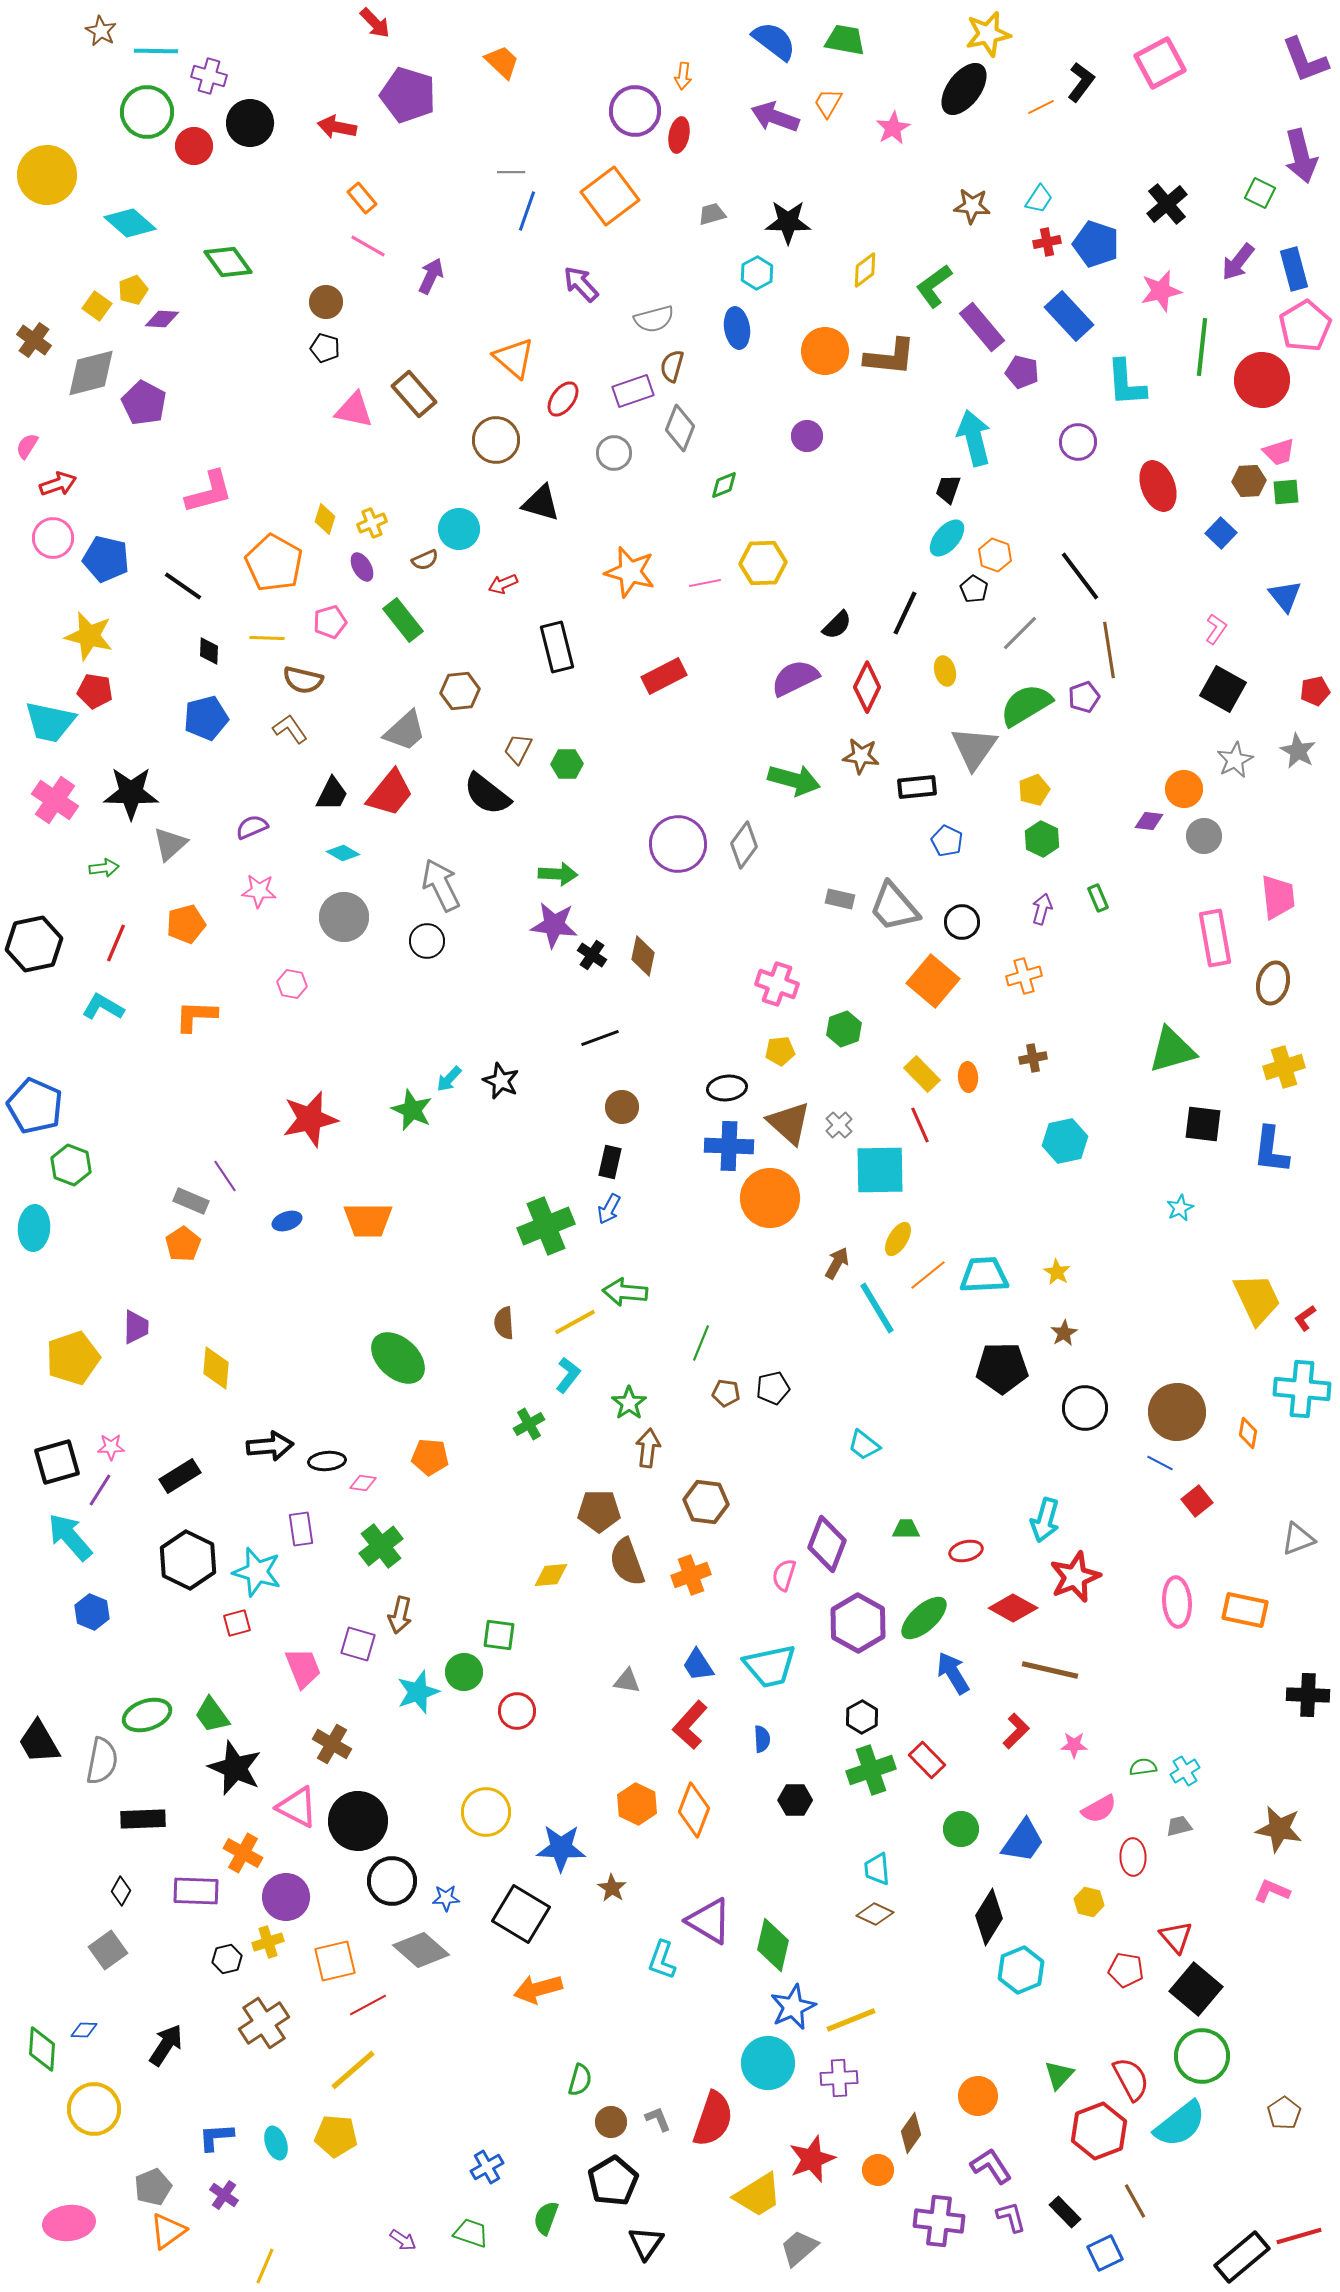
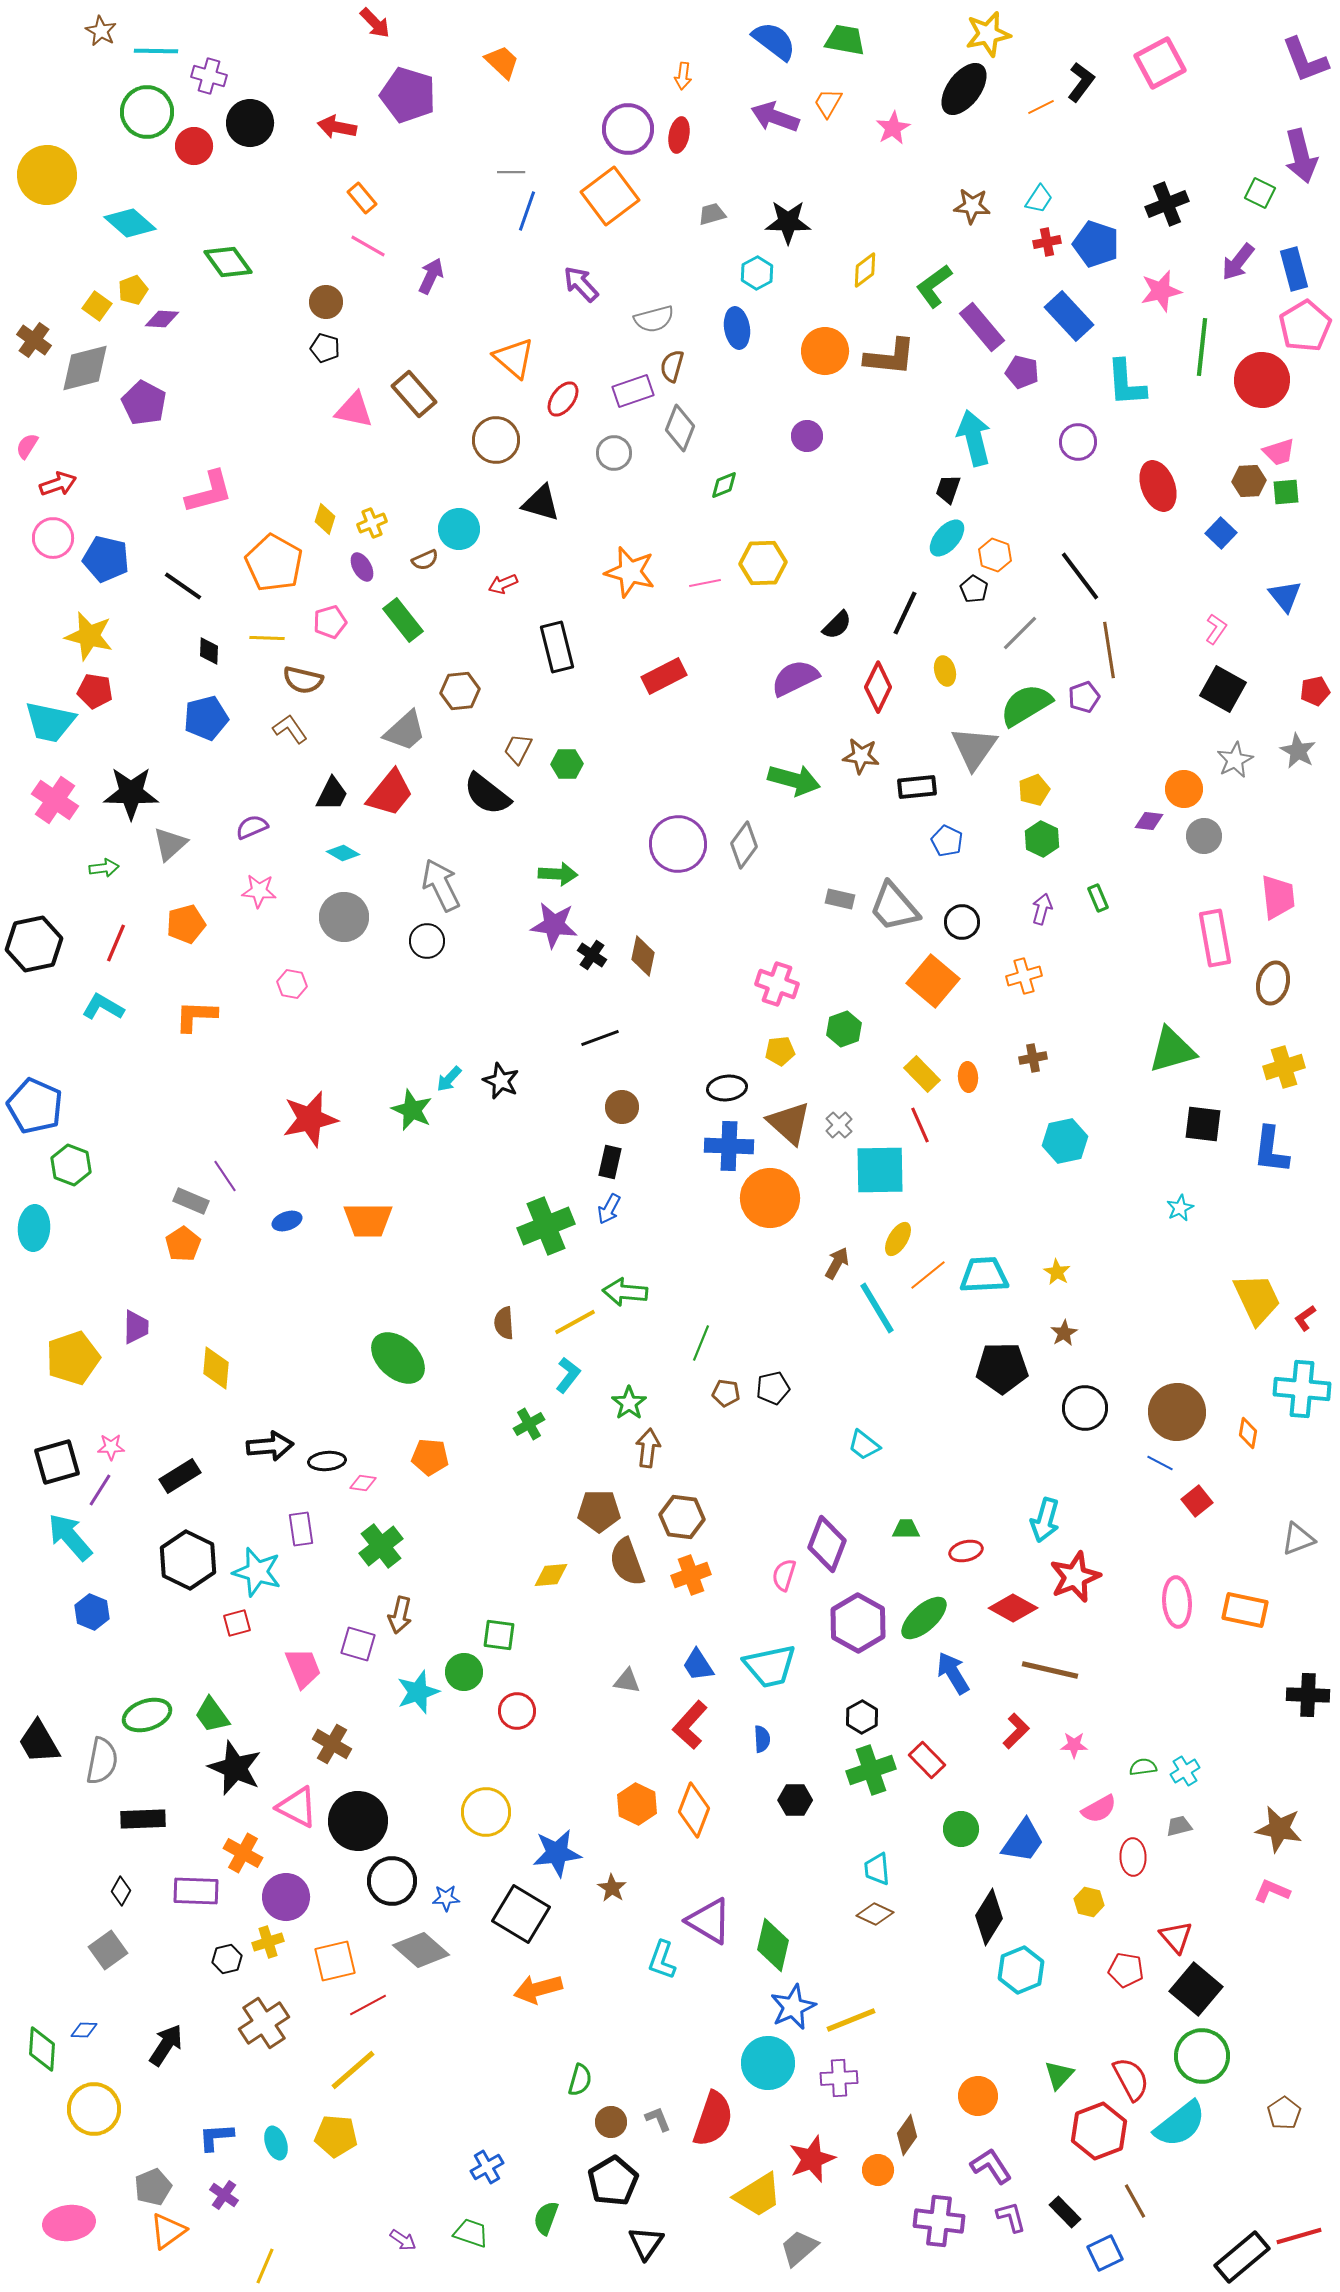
purple circle at (635, 111): moved 7 px left, 18 px down
black cross at (1167, 204): rotated 18 degrees clockwise
gray diamond at (91, 373): moved 6 px left, 5 px up
red diamond at (867, 687): moved 11 px right
brown hexagon at (706, 1502): moved 24 px left, 15 px down
blue star at (561, 1848): moved 4 px left, 5 px down; rotated 9 degrees counterclockwise
brown diamond at (911, 2133): moved 4 px left, 2 px down
